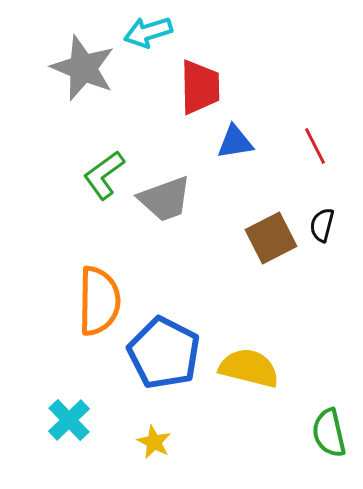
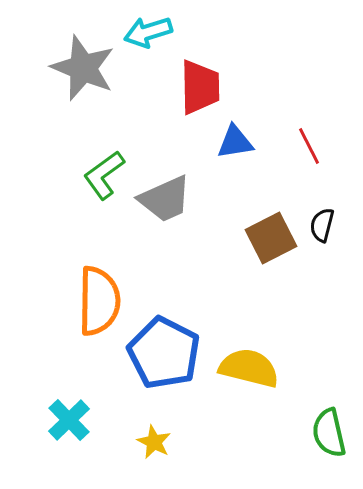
red line: moved 6 px left
gray trapezoid: rotated 4 degrees counterclockwise
